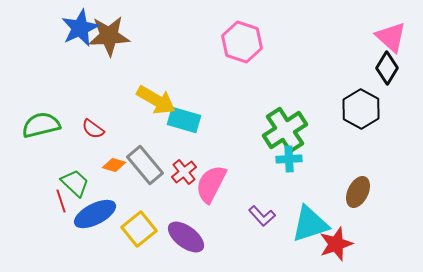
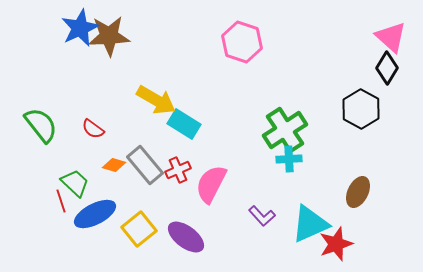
cyan rectangle: moved 4 px down; rotated 16 degrees clockwise
green semicircle: rotated 66 degrees clockwise
red cross: moved 6 px left, 2 px up; rotated 15 degrees clockwise
cyan triangle: rotated 6 degrees counterclockwise
